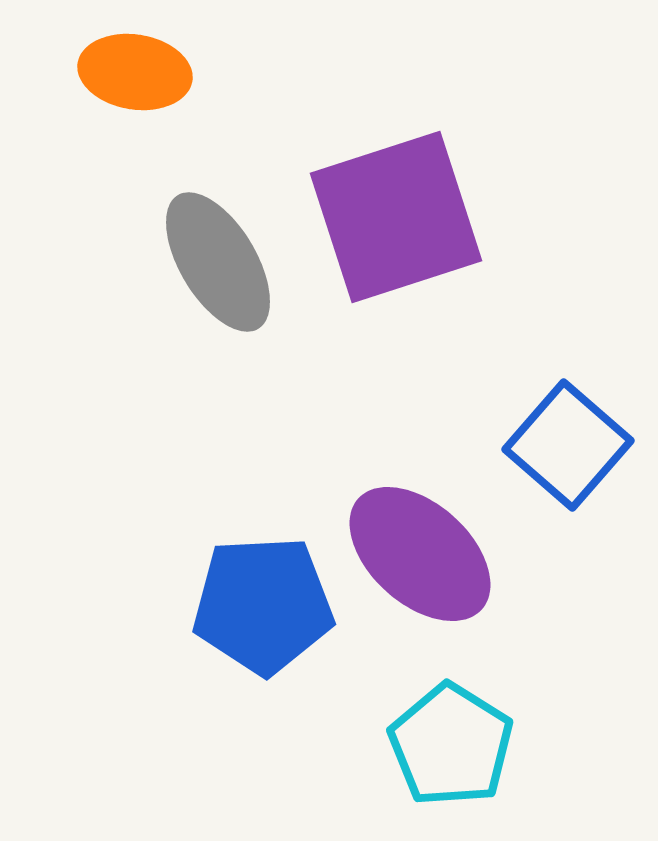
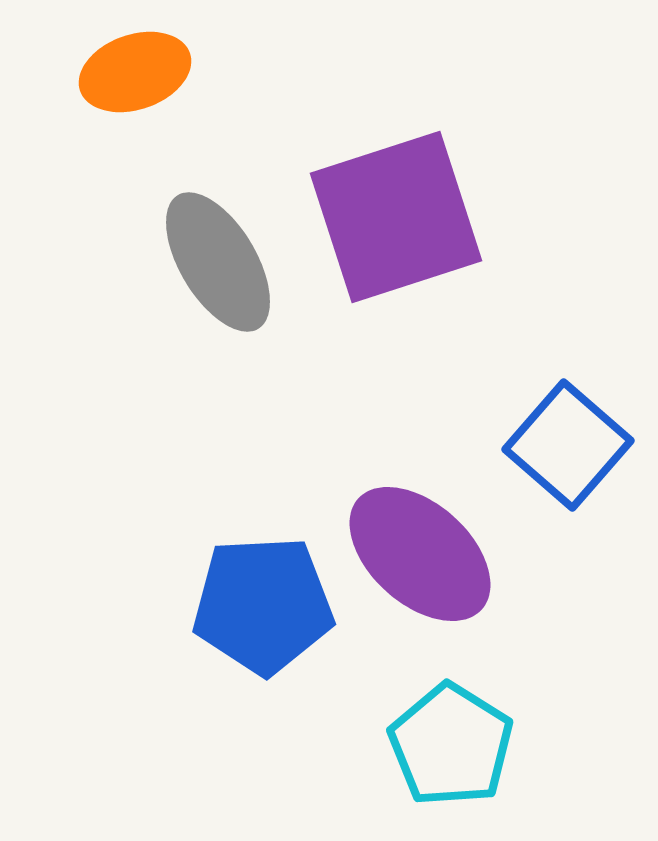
orange ellipse: rotated 28 degrees counterclockwise
